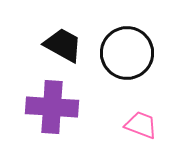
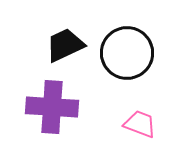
black trapezoid: moved 2 px right; rotated 54 degrees counterclockwise
pink trapezoid: moved 1 px left, 1 px up
